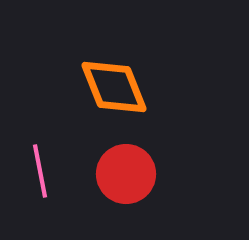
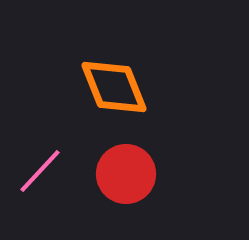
pink line: rotated 54 degrees clockwise
